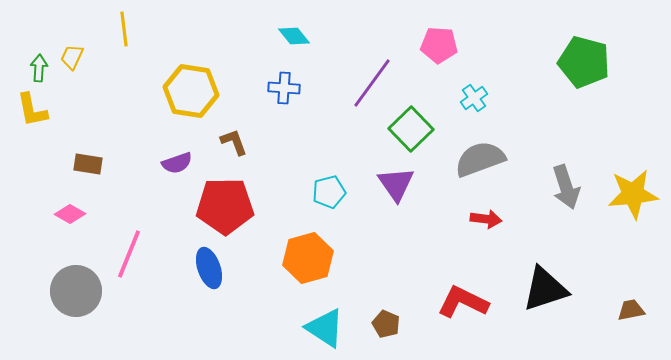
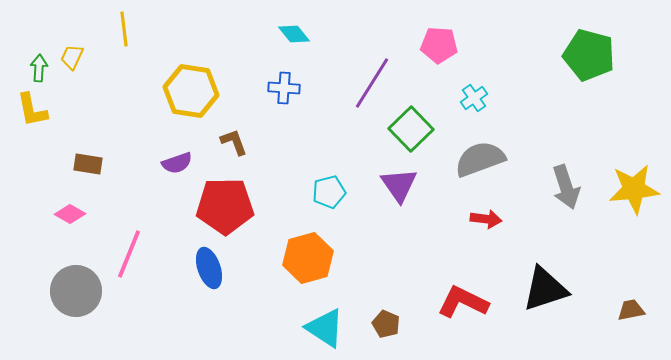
cyan diamond: moved 2 px up
green pentagon: moved 5 px right, 7 px up
purple line: rotated 4 degrees counterclockwise
purple triangle: moved 3 px right, 1 px down
yellow star: moved 1 px right, 5 px up
